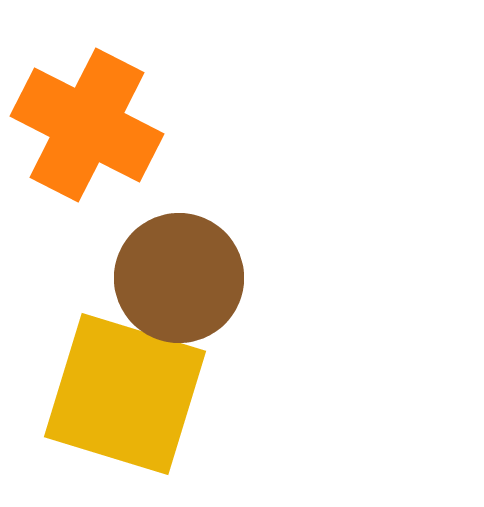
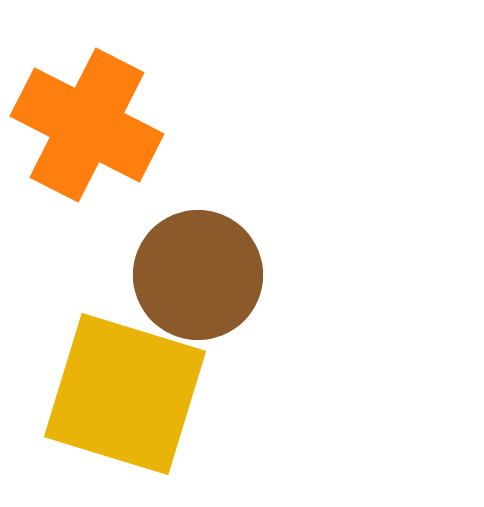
brown circle: moved 19 px right, 3 px up
